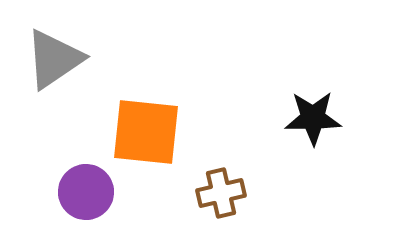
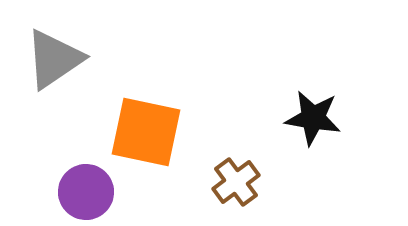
black star: rotated 10 degrees clockwise
orange square: rotated 6 degrees clockwise
brown cross: moved 15 px right, 11 px up; rotated 24 degrees counterclockwise
